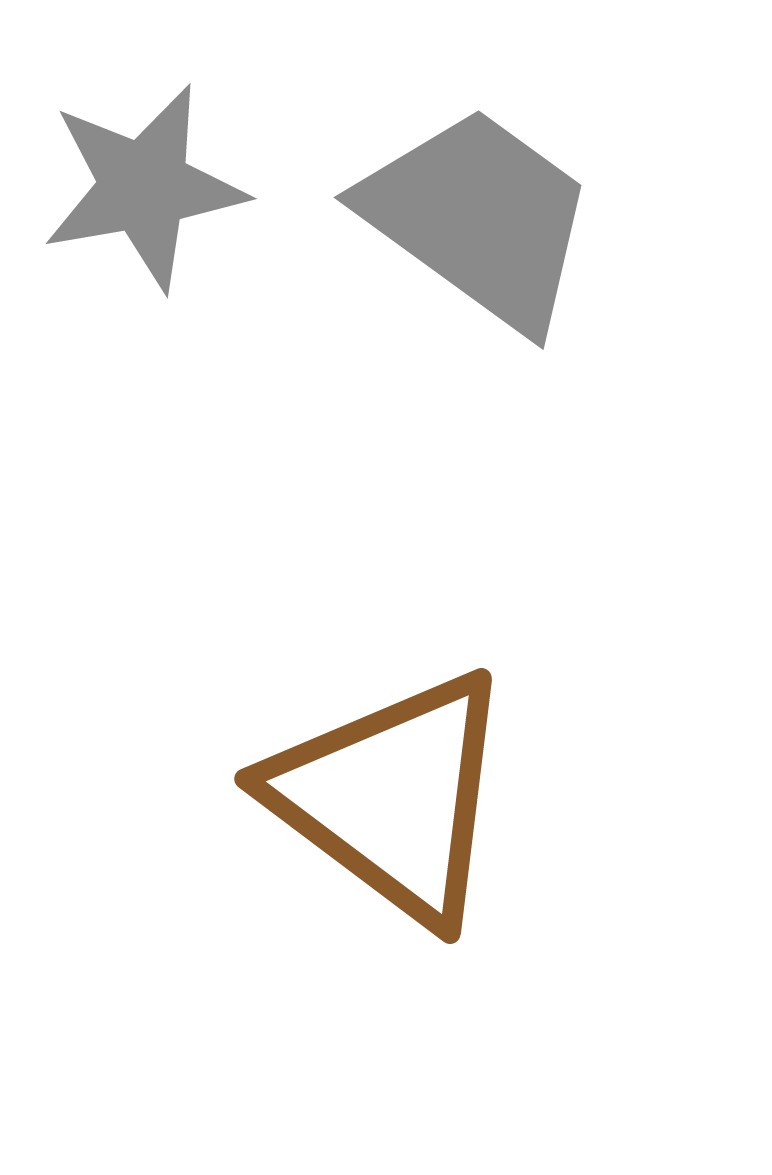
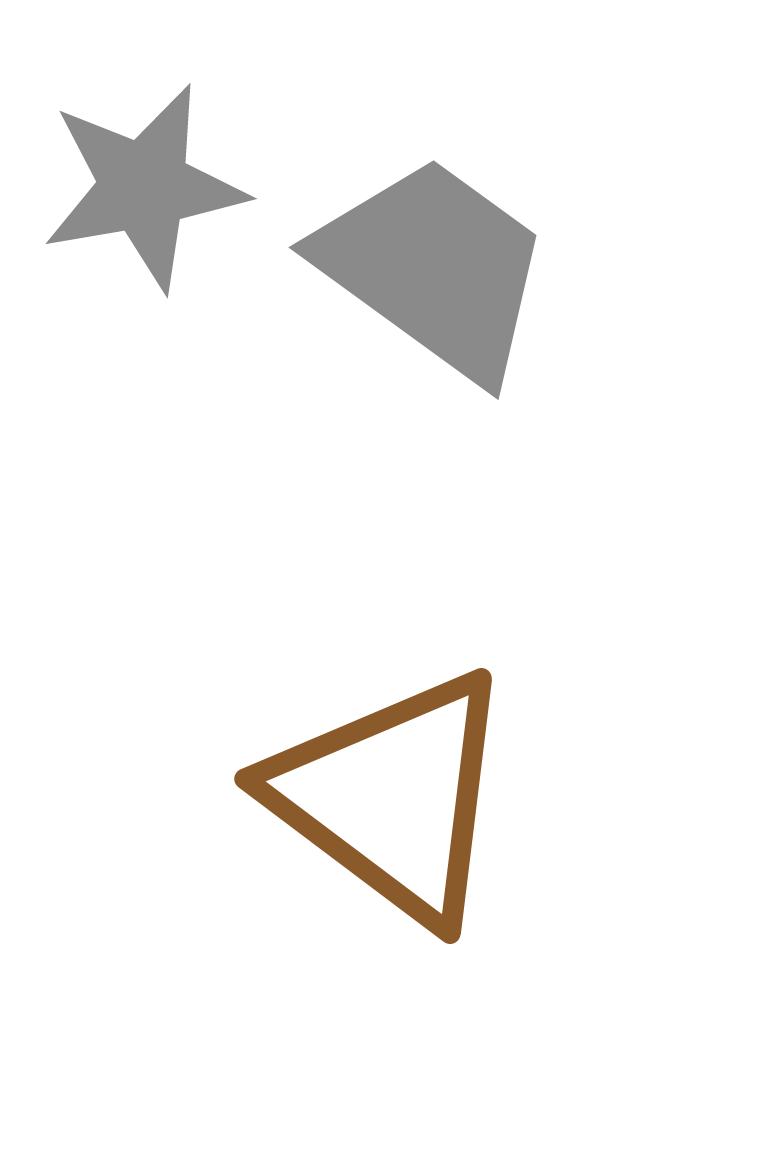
gray trapezoid: moved 45 px left, 50 px down
